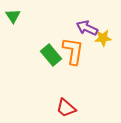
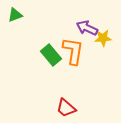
green triangle: moved 2 px right, 1 px up; rotated 42 degrees clockwise
